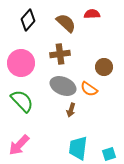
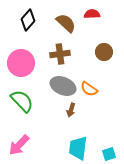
brown circle: moved 15 px up
